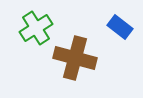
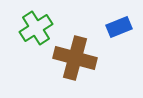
blue rectangle: moved 1 px left; rotated 60 degrees counterclockwise
